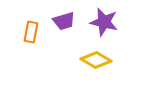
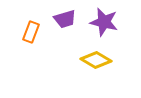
purple trapezoid: moved 1 px right, 2 px up
orange rectangle: rotated 10 degrees clockwise
